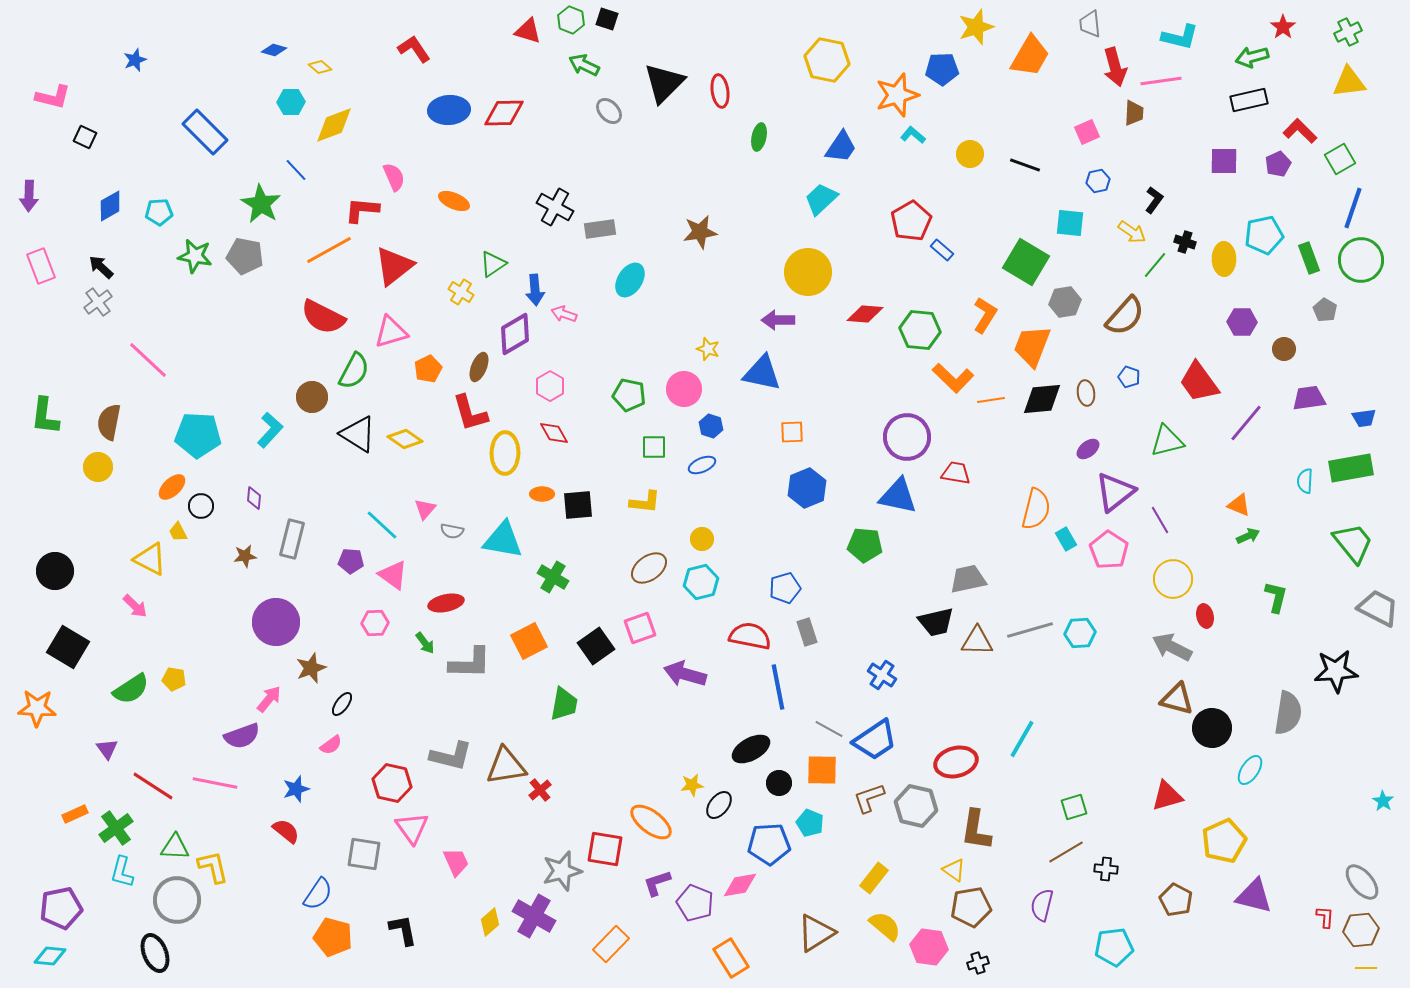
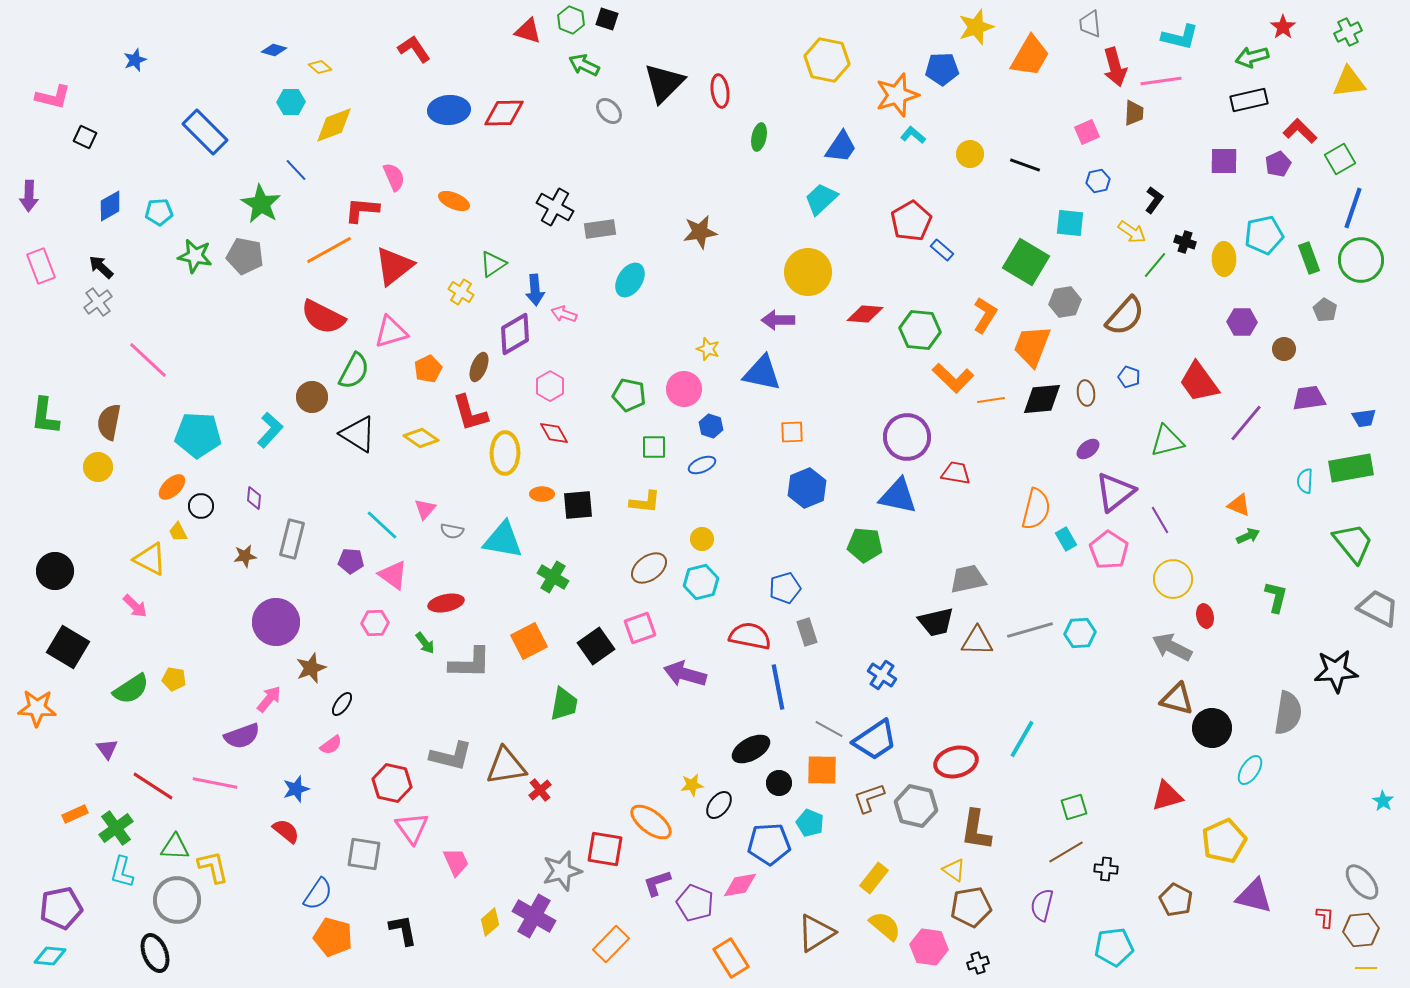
yellow diamond at (405, 439): moved 16 px right, 1 px up
